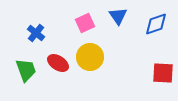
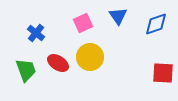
pink square: moved 2 px left
